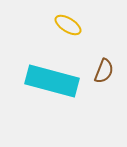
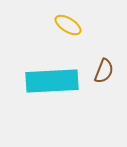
cyan rectangle: rotated 18 degrees counterclockwise
